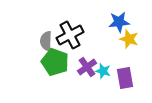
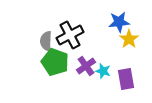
yellow star: rotated 18 degrees clockwise
purple cross: moved 1 px left, 1 px up
purple rectangle: moved 1 px right, 1 px down
